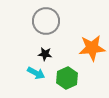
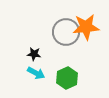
gray circle: moved 20 px right, 11 px down
orange star: moved 6 px left, 21 px up
black star: moved 11 px left
